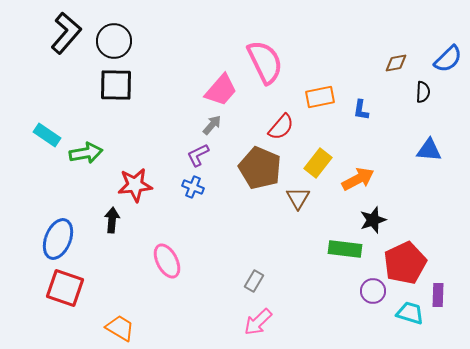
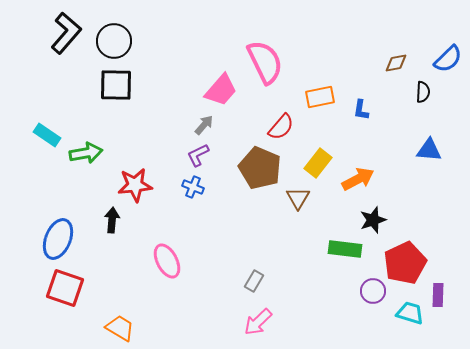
gray arrow: moved 8 px left
